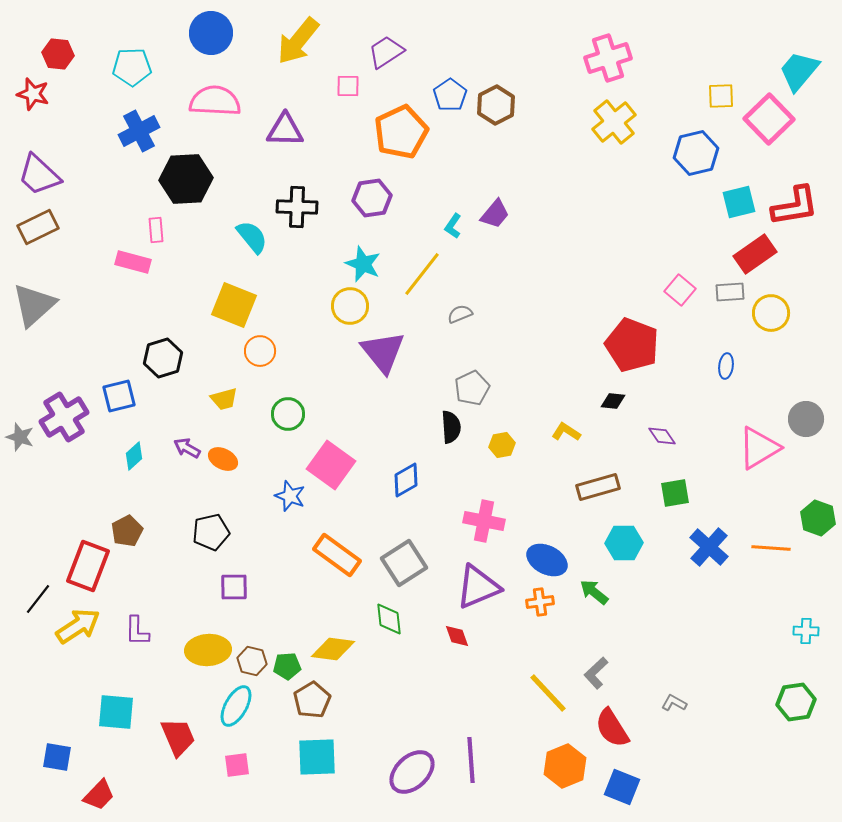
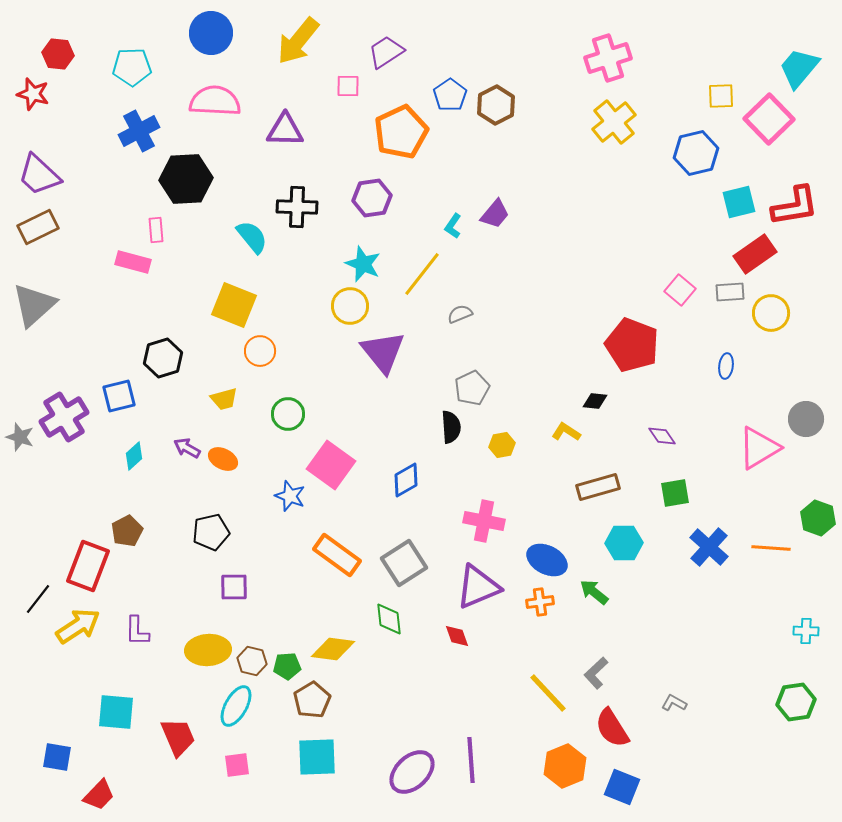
cyan trapezoid at (799, 71): moved 3 px up
black diamond at (613, 401): moved 18 px left
